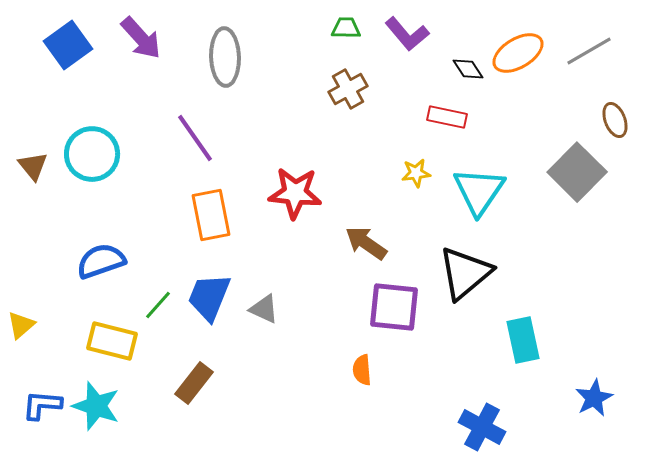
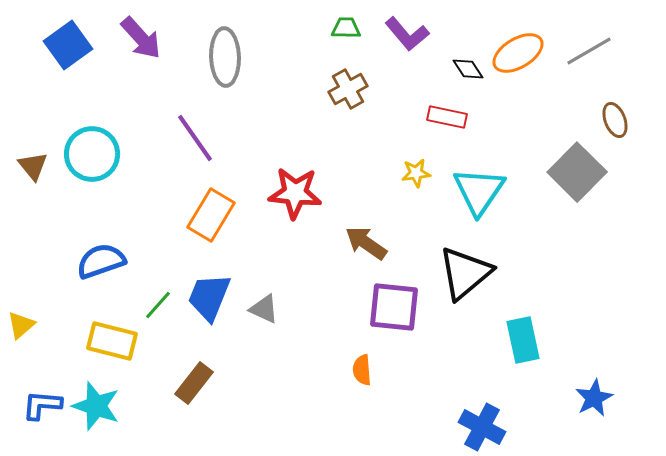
orange rectangle: rotated 42 degrees clockwise
